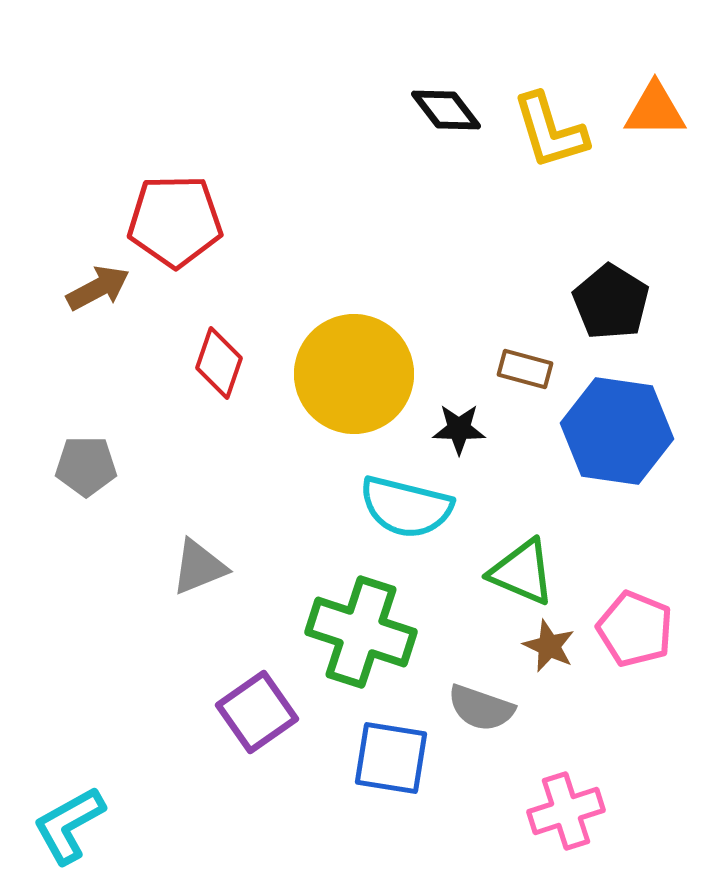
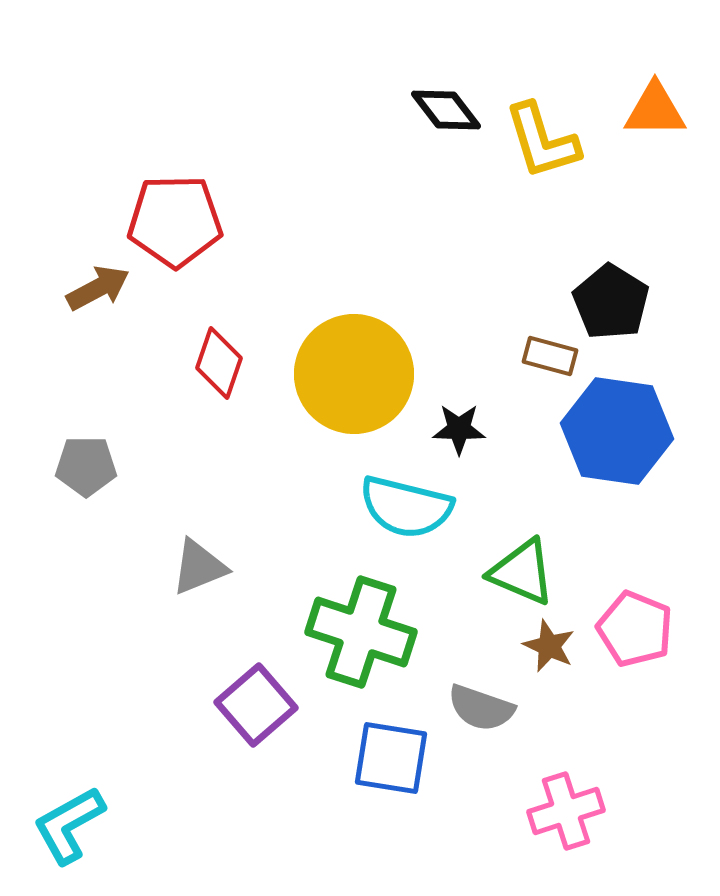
yellow L-shape: moved 8 px left, 10 px down
brown rectangle: moved 25 px right, 13 px up
purple square: moved 1 px left, 7 px up; rotated 6 degrees counterclockwise
